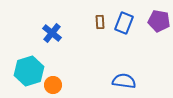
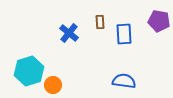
blue rectangle: moved 11 px down; rotated 25 degrees counterclockwise
blue cross: moved 17 px right
